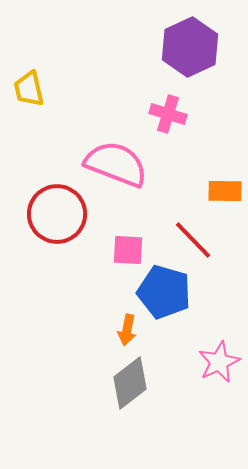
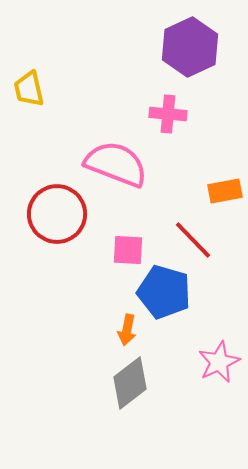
pink cross: rotated 12 degrees counterclockwise
orange rectangle: rotated 12 degrees counterclockwise
